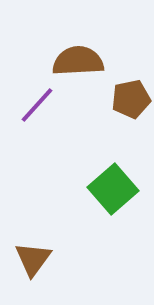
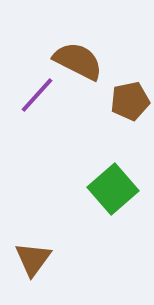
brown semicircle: rotated 30 degrees clockwise
brown pentagon: moved 1 px left, 2 px down
purple line: moved 10 px up
